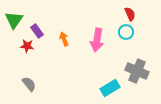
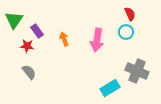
gray semicircle: moved 12 px up
